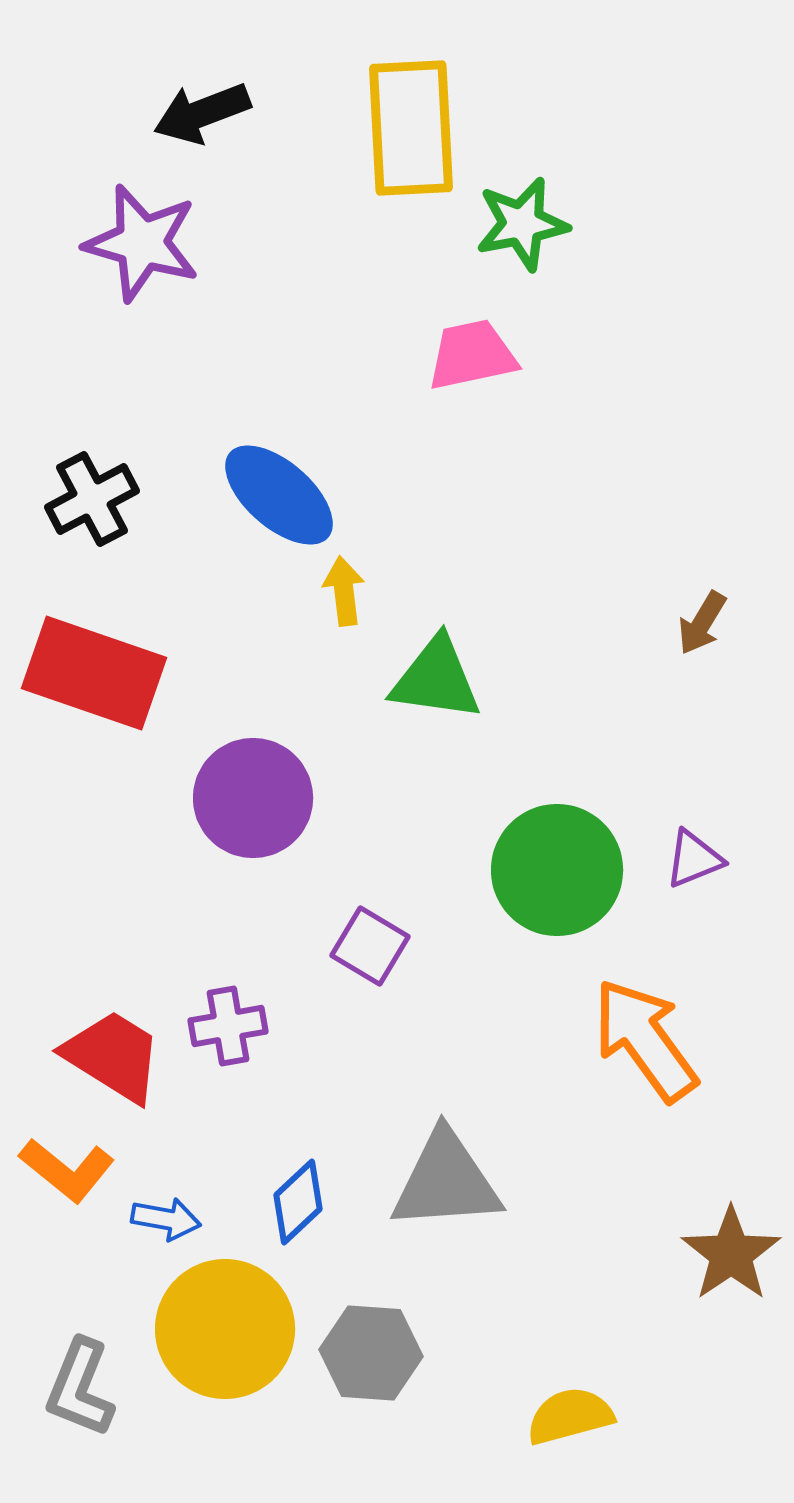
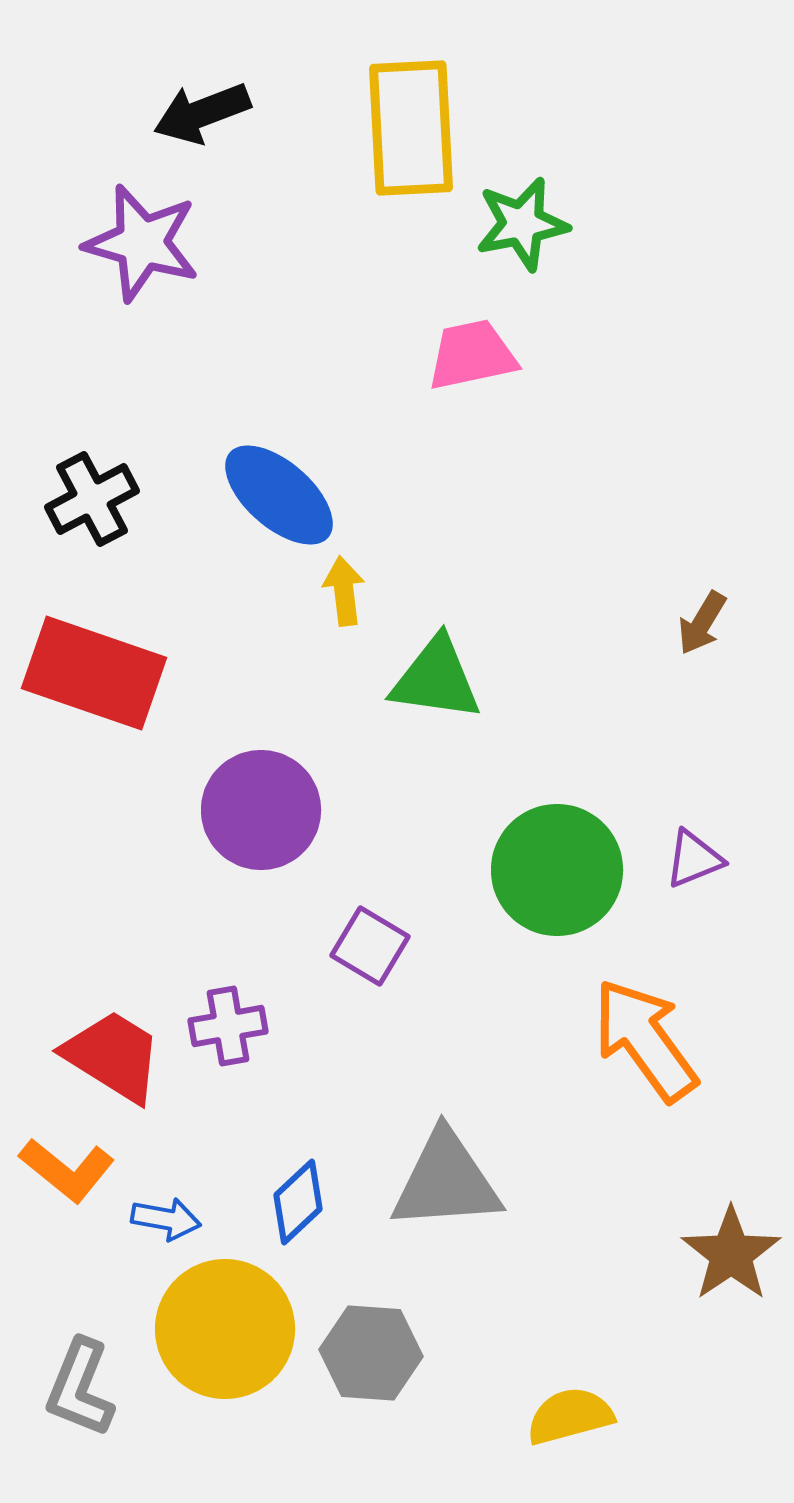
purple circle: moved 8 px right, 12 px down
